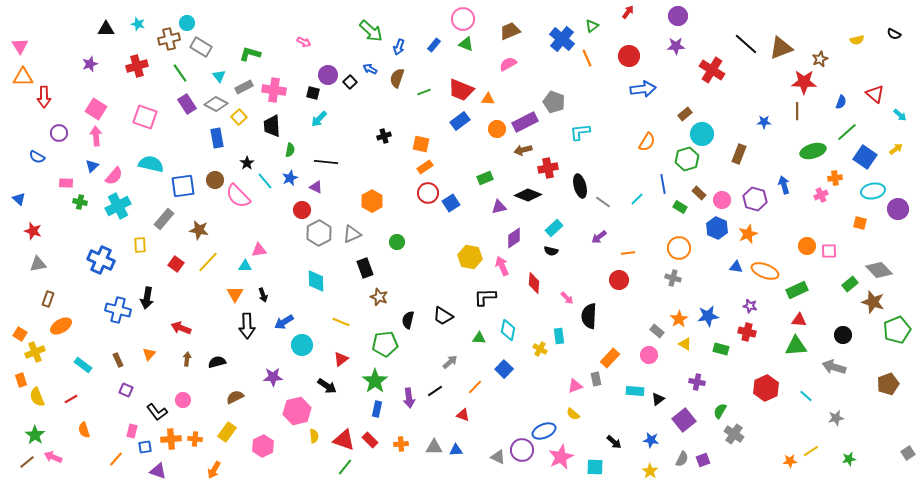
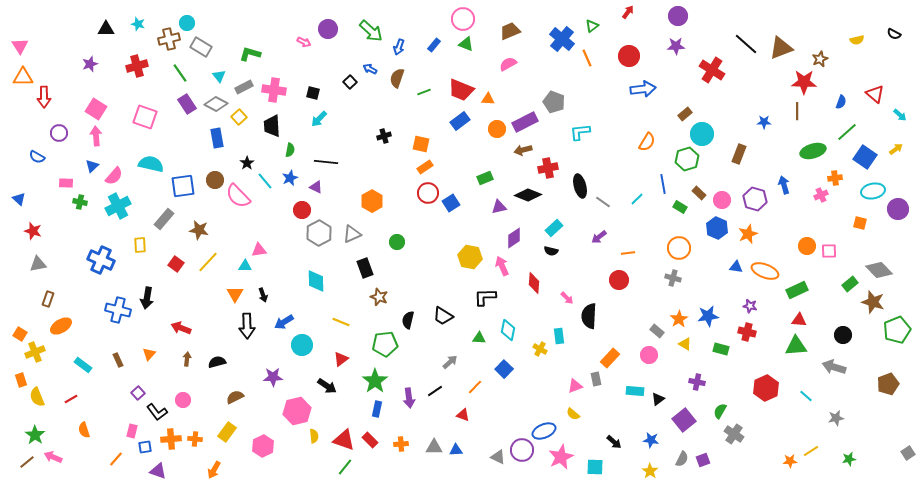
purple circle at (328, 75): moved 46 px up
purple square at (126, 390): moved 12 px right, 3 px down; rotated 24 degrees clockwise
